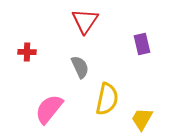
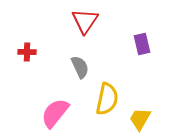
pink semicircle: moved 6 px right, 4 px down
yellow trapezoid: moved 2 px left
